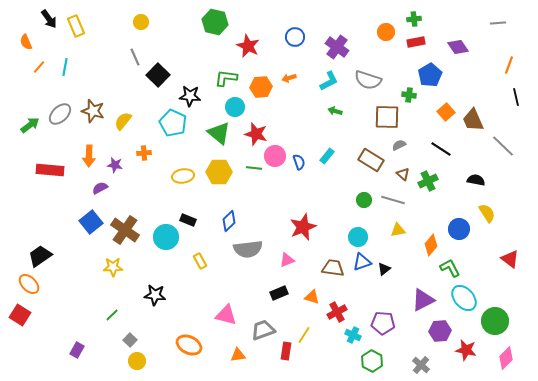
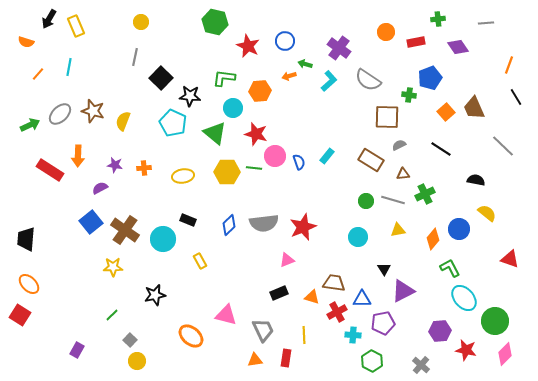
black arrow at (49, 19): rotated 66 degrees clockwise
green cross at (414, 19): moved 24 px right
gray line at (498, 23): moved 12 px left
blue circle at (295, 37): moved 10 px left, 4 px down
orange semicircle at (26, 42): rotated 49 degrees counterclockwise
purple cross at (337, 47): moved 2 px right, 1 px down
gray line at (135, 57): rotated 36 degrees clockwise
orange line at (39, 67): moved 1 px left, 7 px down
cyan line at (65, 67): moved 4 px right
black square at (158, 75): moved 3 px right, 3 px down
blue pentagon at (430, 75): moved 3 px down; rotated 10 degrees clockwise
green L-shape at (226, 78): moved 2 px left
orange arrow at (289, 78): moved 2 px up
gray semicircle at (368, 80): rotated 16 degrees clockwise
cyan L-shape at (329, 81): rotated 15 degrees counterclockwise
orange hexagon at (261, 87): moved 1 px left, 4 px down
black line at (516, 97): rotated 18 degrees counterclockwise
cyan circle at (235, 107): moved 2 px left, 1 px down
green arrow at (335, 111): moved 30 px left, 47 px up
brown trapezoid at (473, 120): moved 1 px right, 12 px up
yellow semicircle at (123, 121): rotated 18 degrees counterclockwise
green arrow at (30, 125): rotated 12 degrees clockwise
green triangle at (219, 133): moved 4 px left
orange cross at (144, 153): moved 15 px down
orange arrow at (89, 156): moved 11 px left
red rectangle at (50, 170): rotated 28 degrees clockwise
yellow hexagon at (219, 172): moved 8 px right
brown triangle at (403, 174): rotated 48 degrees counterclockwise
green cross at (428, 181): moved 3 px left, 13 px down
green circle at (364, 200): moved 2 px right, 1 px down
yellow semicircle at (487, 213): rotated 18 degrees counterclockwise
blue diamond at (229, 221): moved 4 px down
cyan circle at (166, 237): moved 3 px left, 2 px down
orange diamond at (431, 245): moved 2 px right, 6 px up
gray semicircle at (248, 249): moved 16 px right, 26 px up
black trapezoid at (40, 256): moved 14 px left, 17 px up; rotated 50 degrees counterclockwise
red triangle at (510, 259): rotated 18 degrees counterclockwise
blue triangle at (362, 262): moved 37 px down; rotated 18 degrees clockwise
brown trapezoid at (333, 268): moved 1 px right, 15 px down
black triangle at (384, 269): rotated 24 degrees counterclockwise
black star at (155, 295): rotated 20 degrees counterclockwise
purple triangle at (423, 300): moved 20 px left, 9 px up
purple pentagon at (383, 323): rotated 15 degrees counterclockwise
gray trapezoid at (263, 330): rotated 85 degrees clockwise
yellow line at (304, 335): rotated 36 degrees counterclockwise
cyan cross at (353, 335): rotated 21 degrees counterclockwise
orange ellipse at (189, 345): moved 2 px right, 9 px up; rotated 15 degrees clockwise
red rectangle at (286, 351): moved 7 px down
orange triangle at (238, 355): moved 17 px right, 5 px down
pink diamond at (506, 358): moved 1 px left, 4 px up
